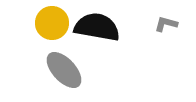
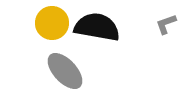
gray L-shape: rotated 35 degrees counterclockwise
gray ellipse: moved 1 px right, 1 px down
